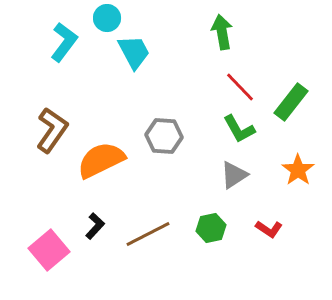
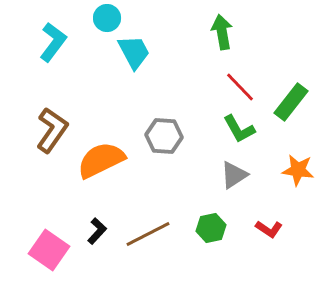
cyan L-shape: moved 11 px left
orange star: rotated 28 degrees counterclockwise
black L-shape: moved 2 px right, 5 px down
pink square: rotated 15 degrees counterclockwise
